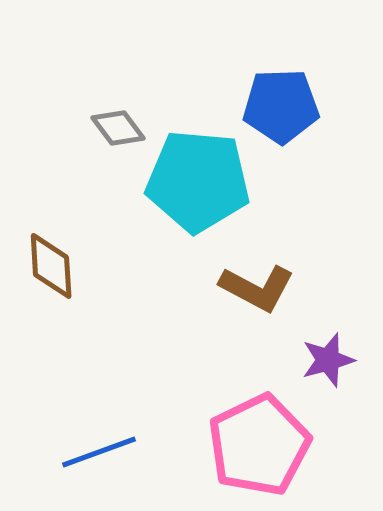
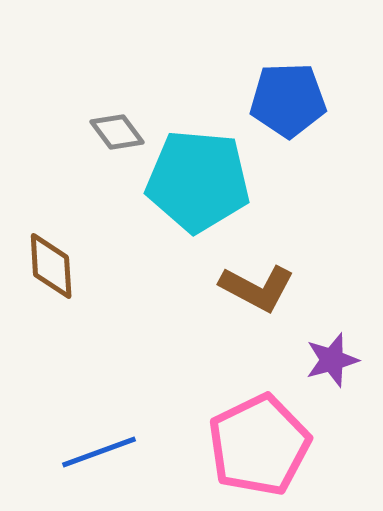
blue pentagon: moved 7 px right, 6 px up
gray diamond: moved 1 px left, 4 px down
purple star: moved 4 px right
